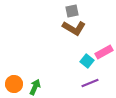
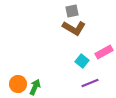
cyan square: moved 5 px left
orange circle: moved 4 px right
